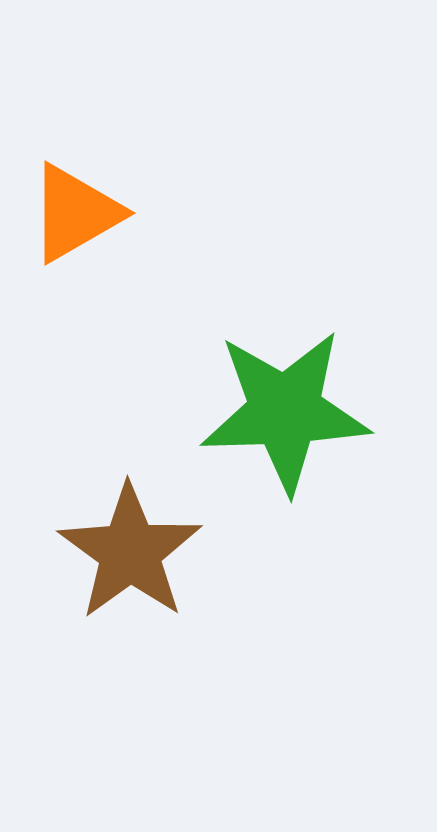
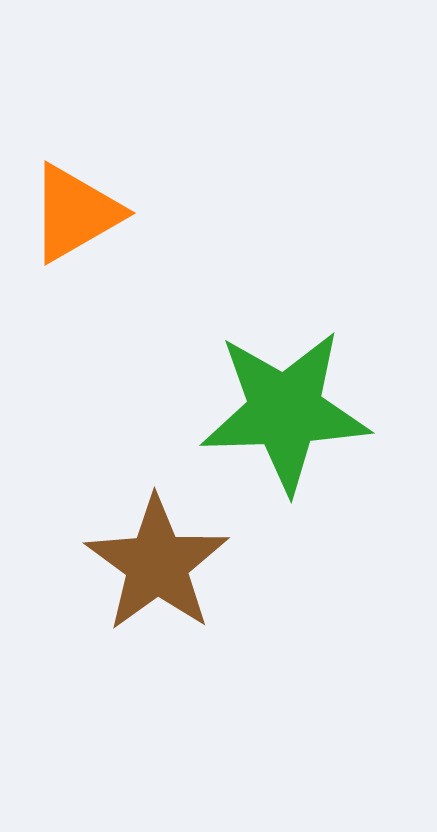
brown star: moved 27 px right, 12 px down
